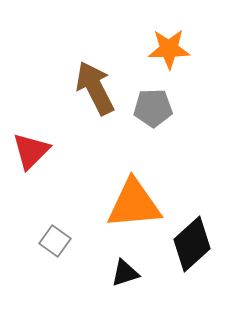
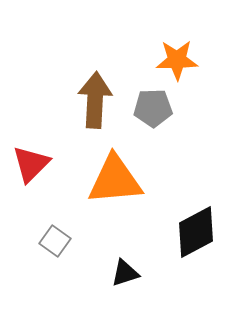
orange star: moved 8 px right, 11 px down
brown arrow: moved 12 px down; rotated 30 degrees clockwise
red triangle: moved 13 px down
orange triangle: moved 19 px left, 24 px up
black diamond: moved 4 px right, 12 px up; rotated 14 degrees clockwise
